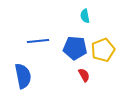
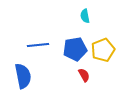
blue line: moved 4 px down
blue pentagon: moved 1 px down; rotated 15 degrees counterclockwise
